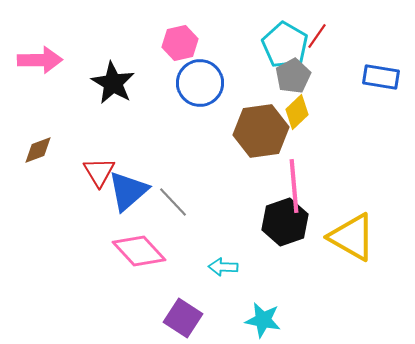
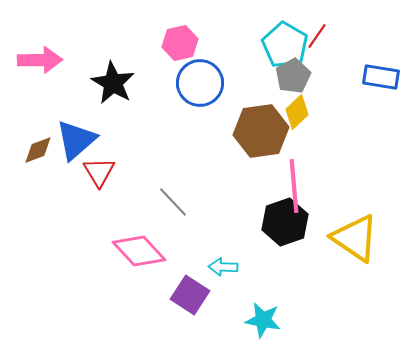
blue triangle: moved 52 px left, 51 px up
yellow triangle: moved 3 px right, 1 px down; rotated 4 degrees clockwise
purple square: moved 7 px right, 23 px up
